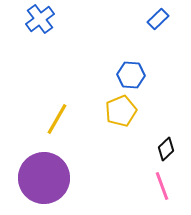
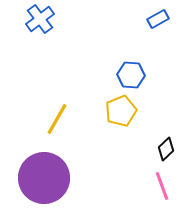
blue rectangle: rotated 15 degrees clockwise
